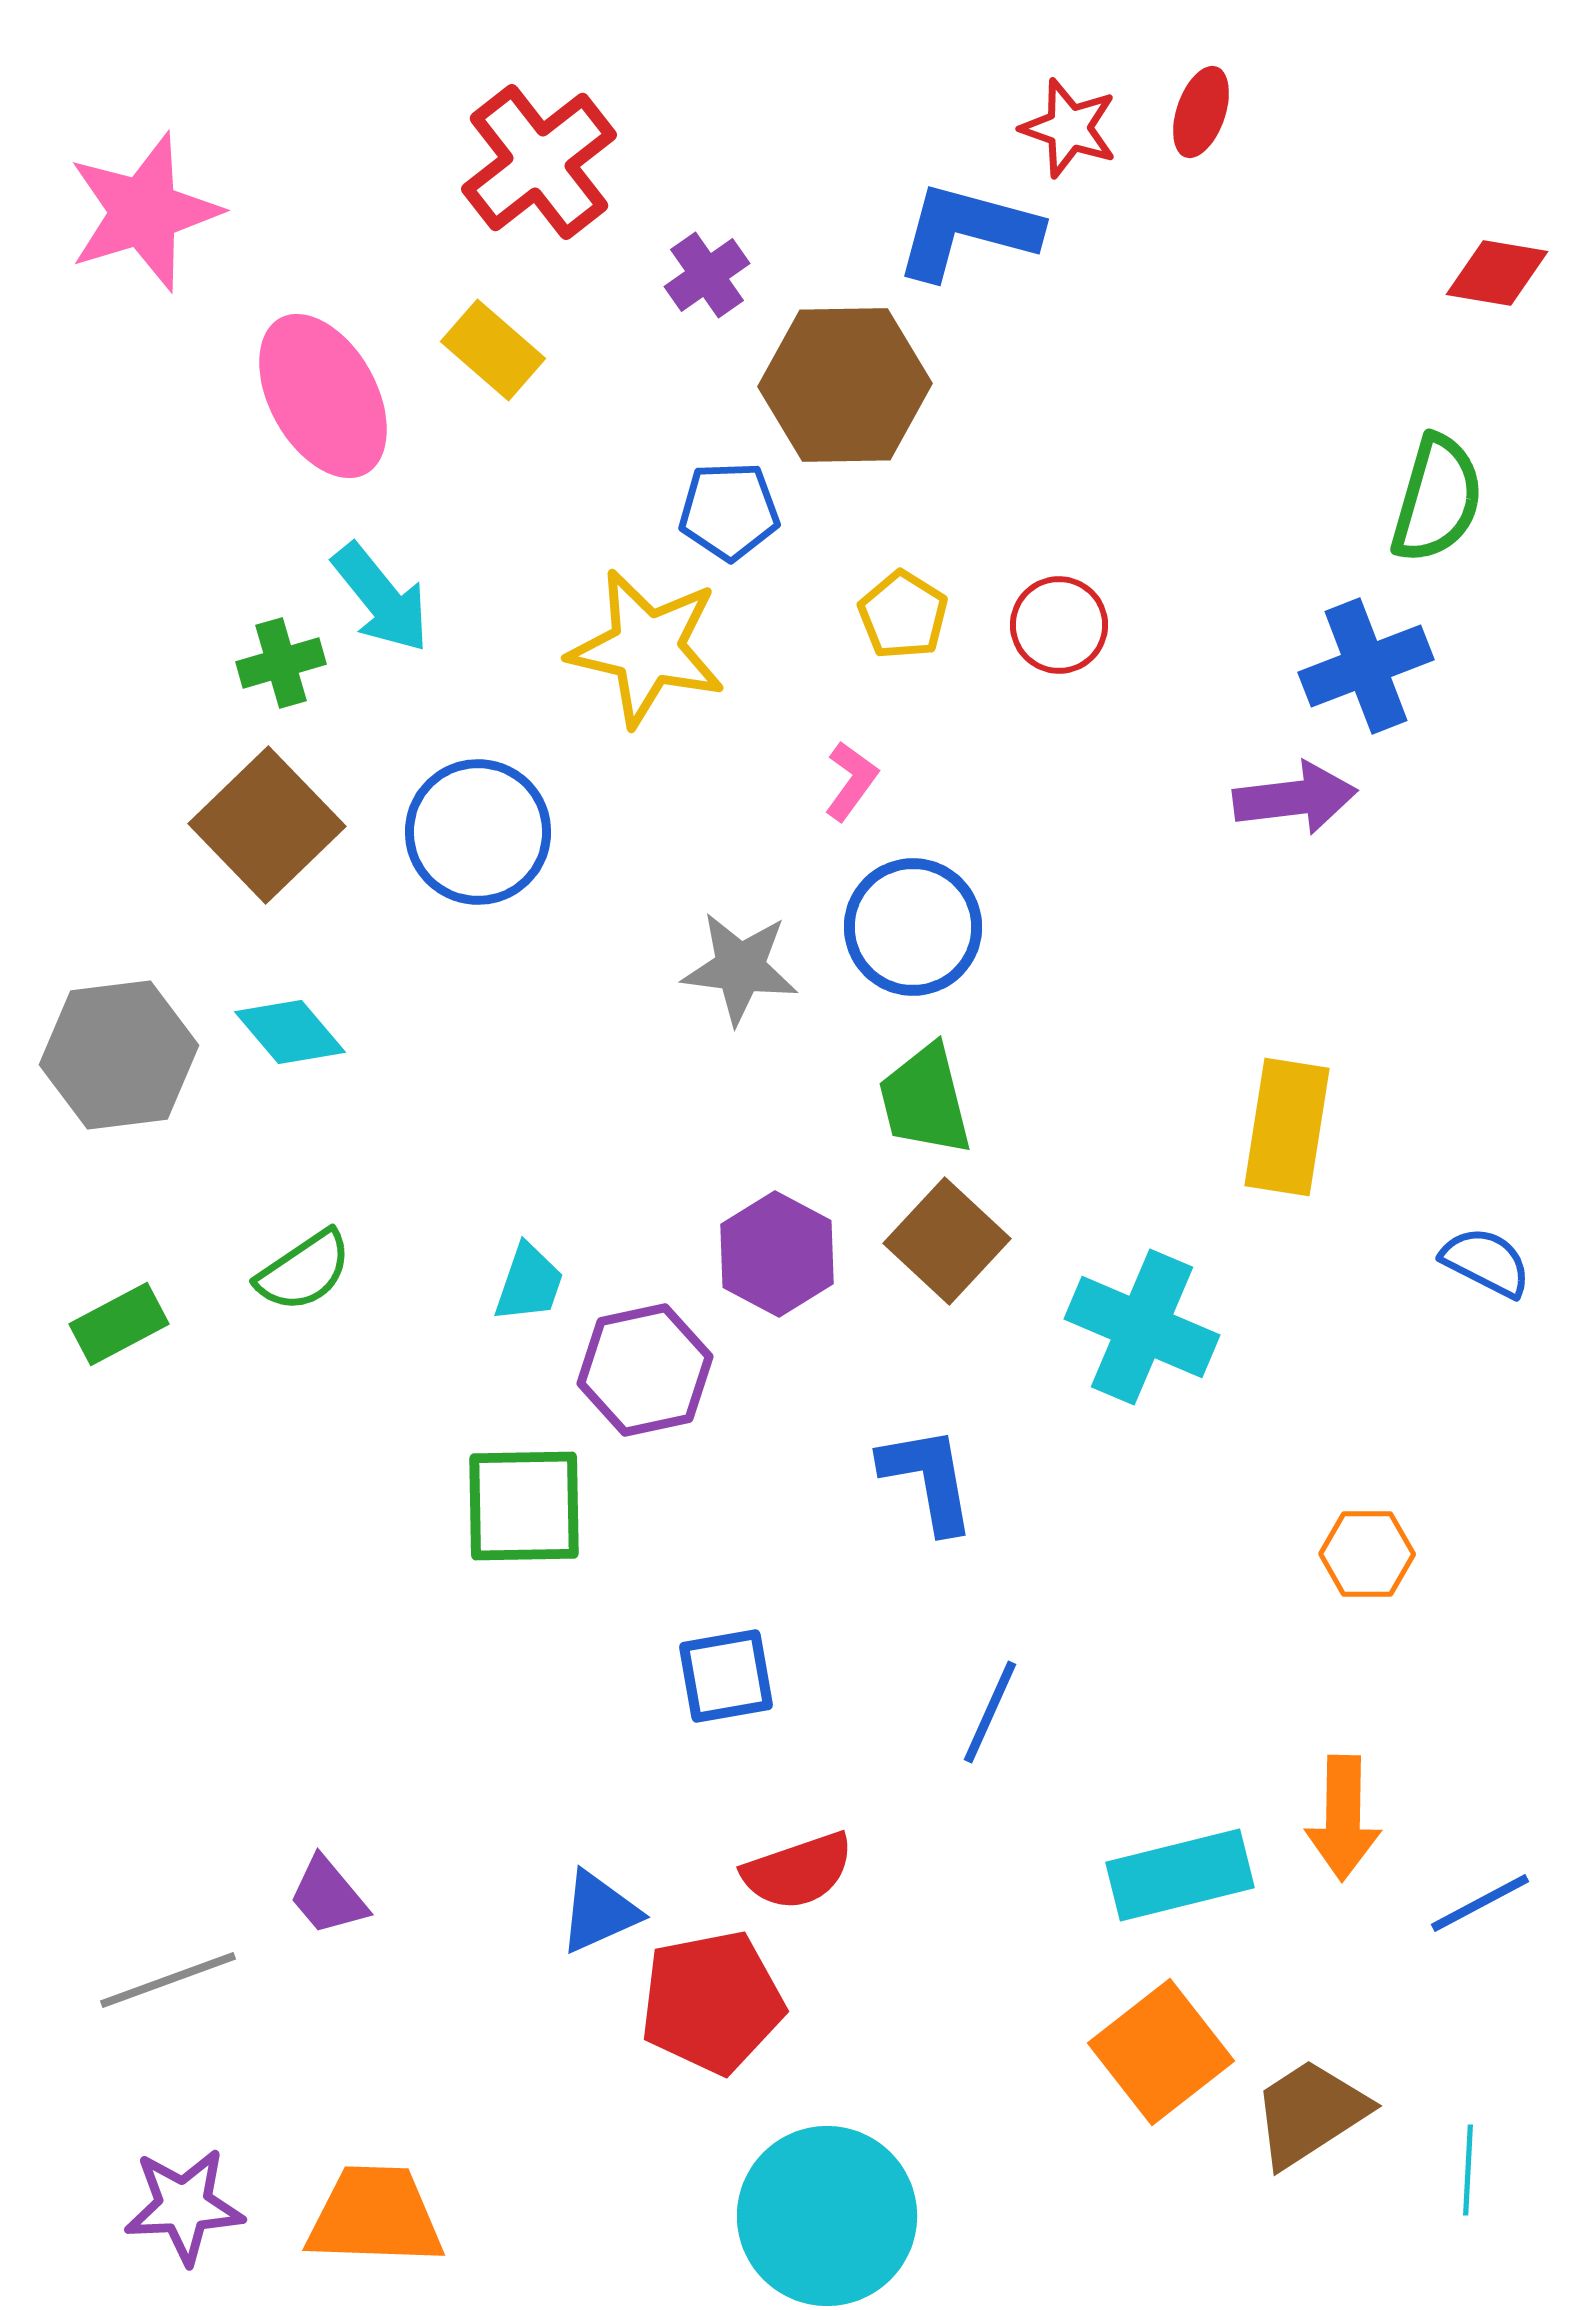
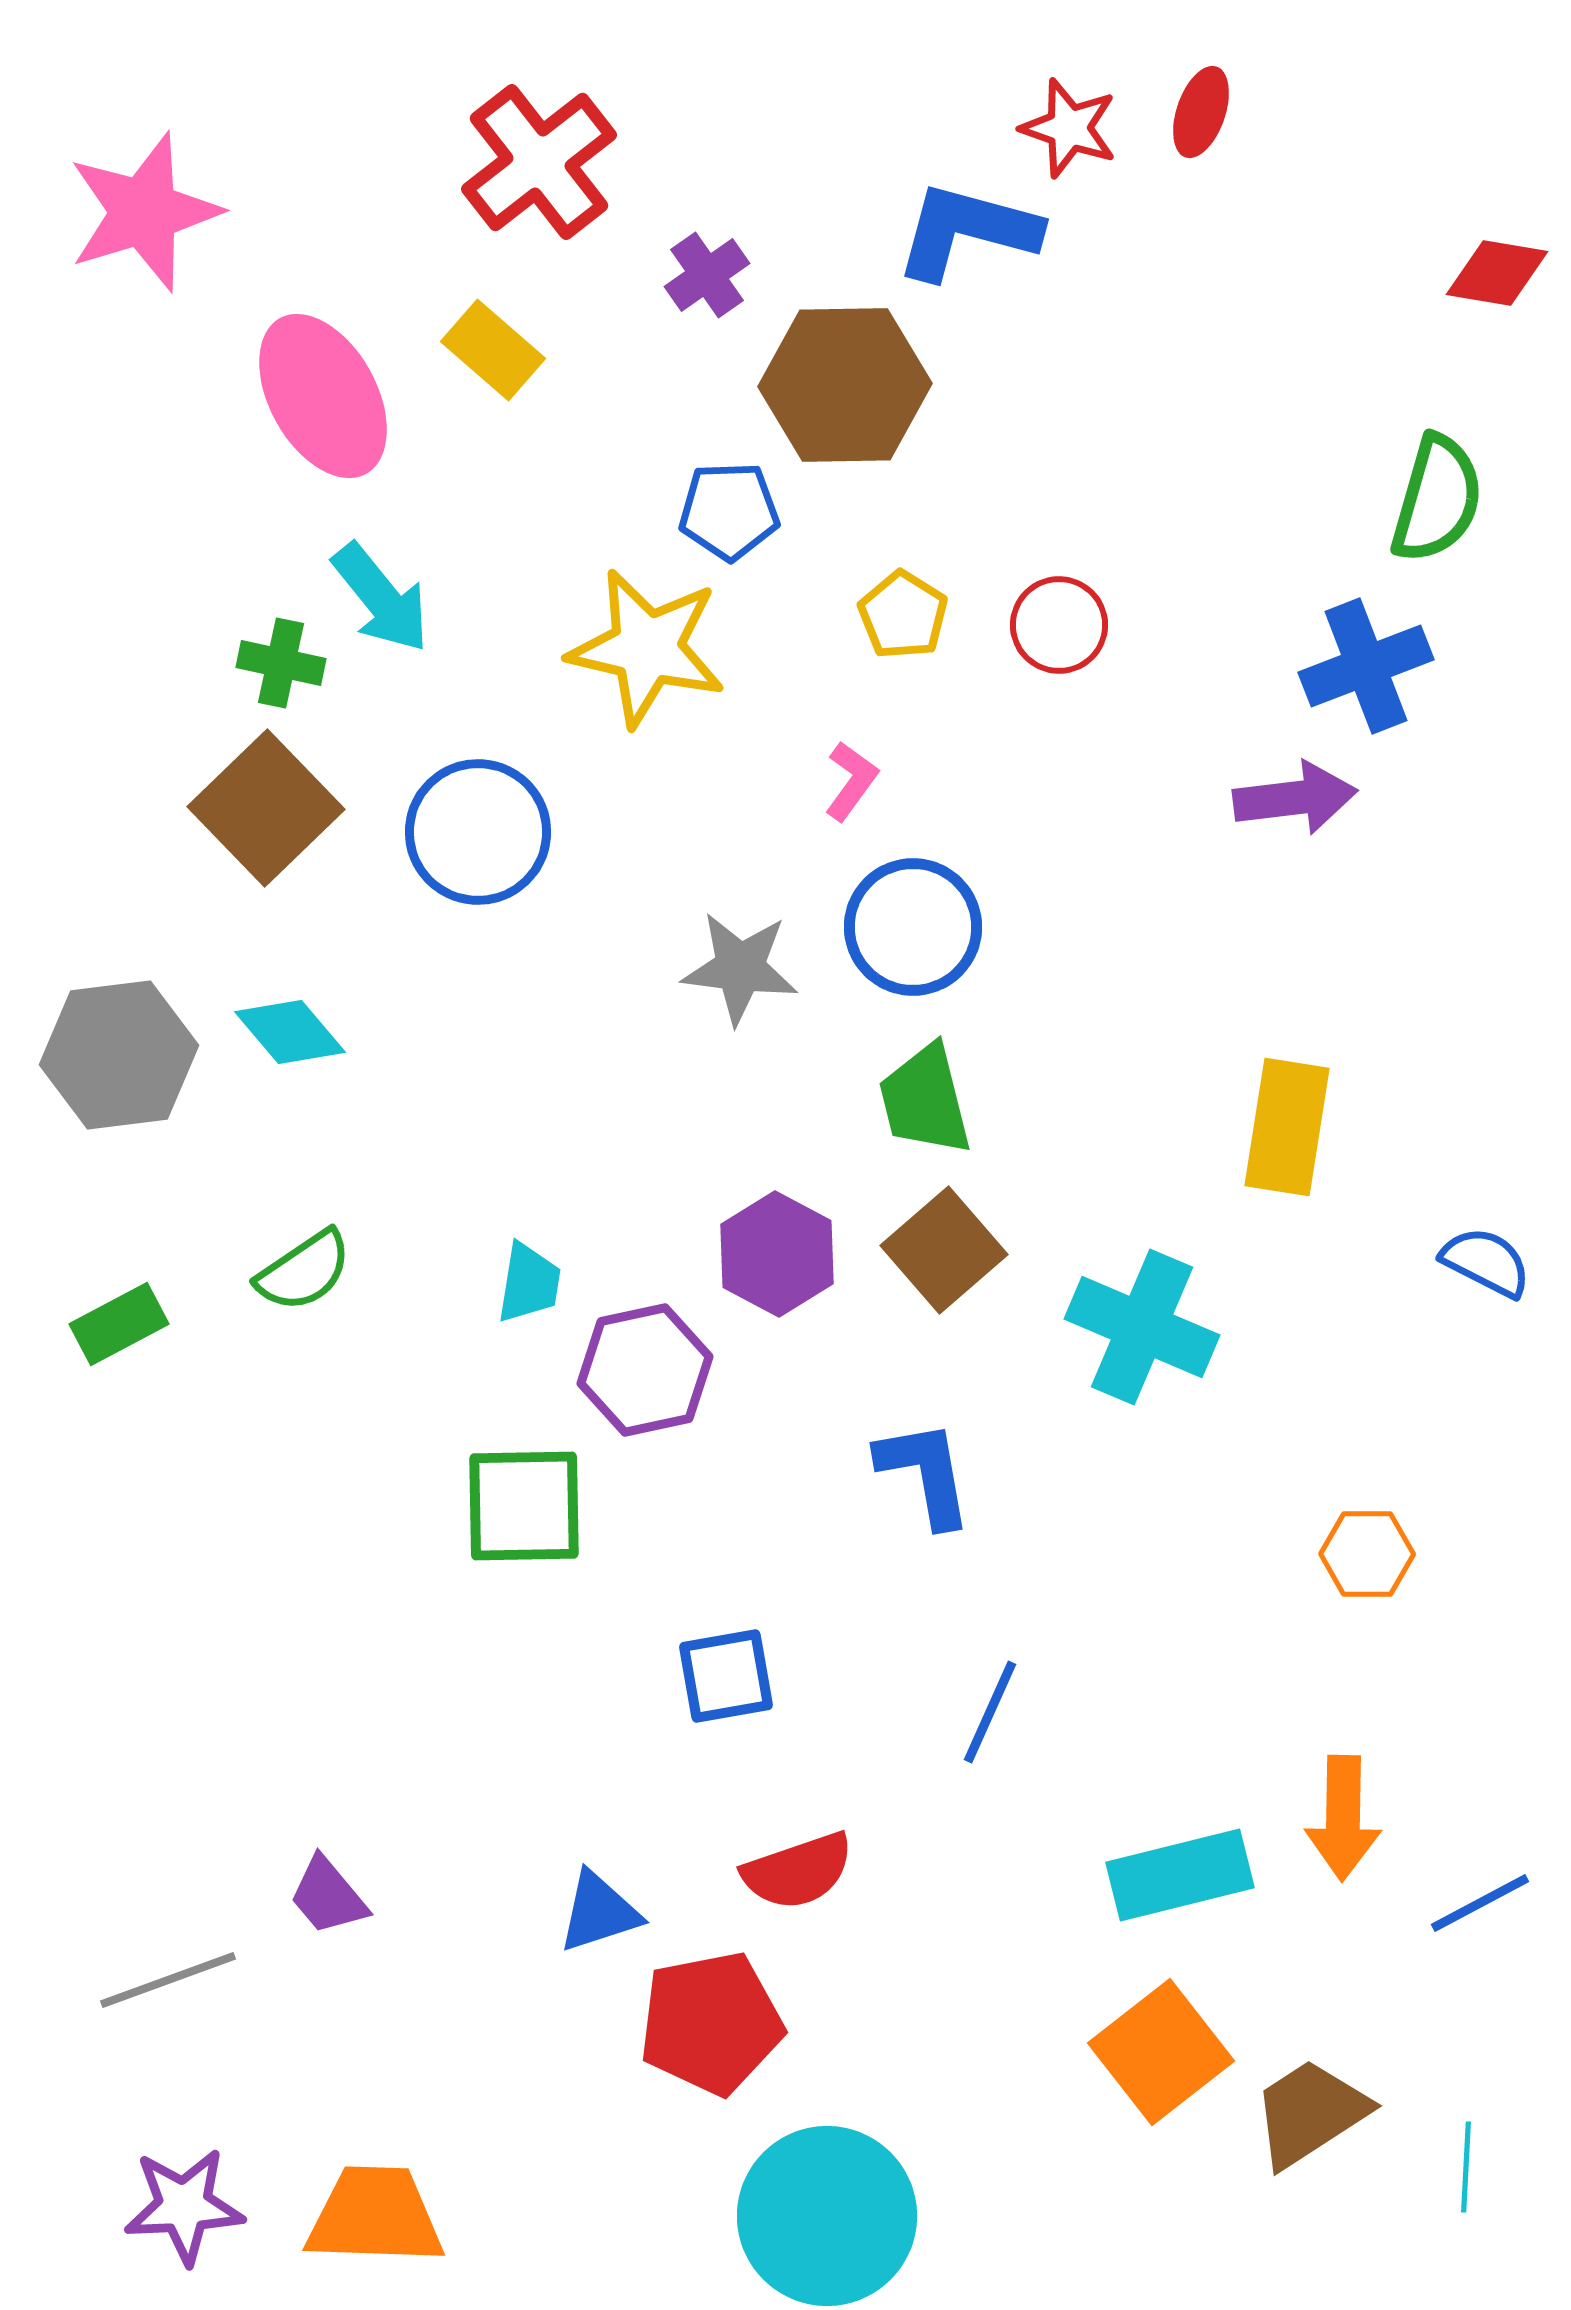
green cross at (281, 663): rotated 28 degrees clockwise
brown square at (267, 825): moved 1 px left, 17 px up
brown square at (947, 1241): moved 3 px left, 9 px down; rotated 6 degrees clockwise
cyan trapezoid at (529, 1283): rotated 10 degrees counterclockwise
blue L-shape at (928, 1479): moved 3 px left, 6 px up
blue triangle at (599, 1912): rotated 6 degrees clockwise
red pentagon at (712, 2002): moved 1 px left, 21 px down
cyan line at (1468, 2170): moved 2 px left, 3 px up
